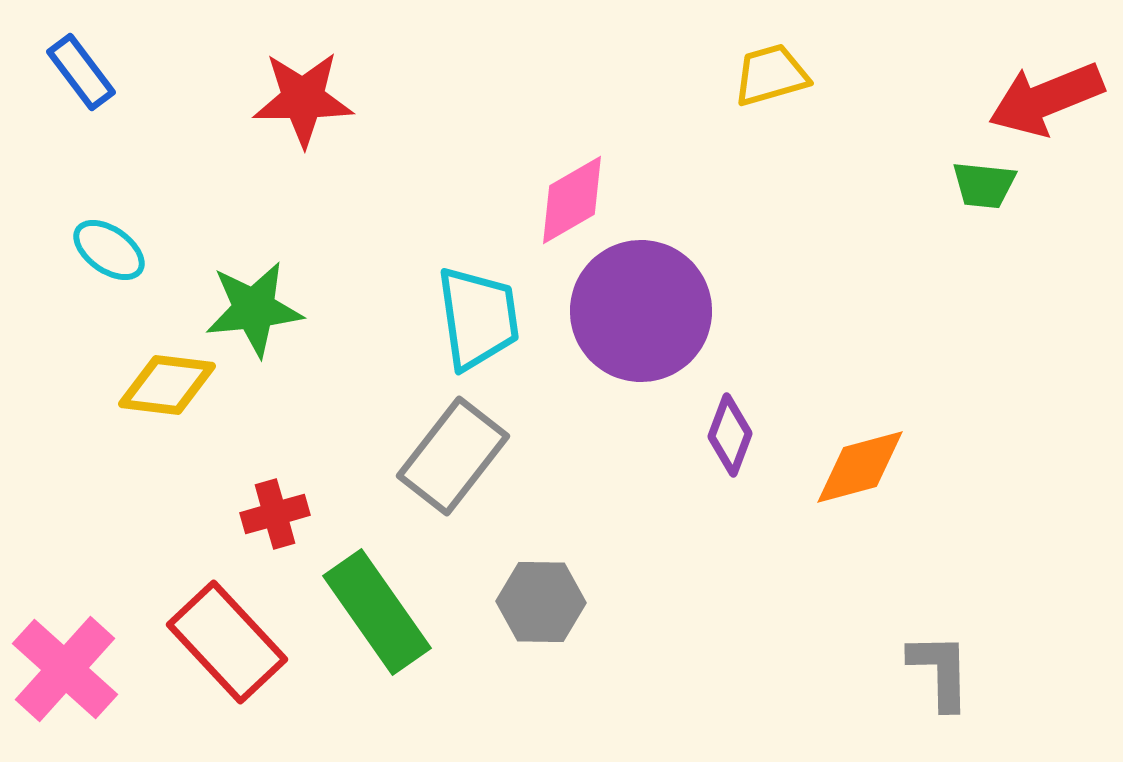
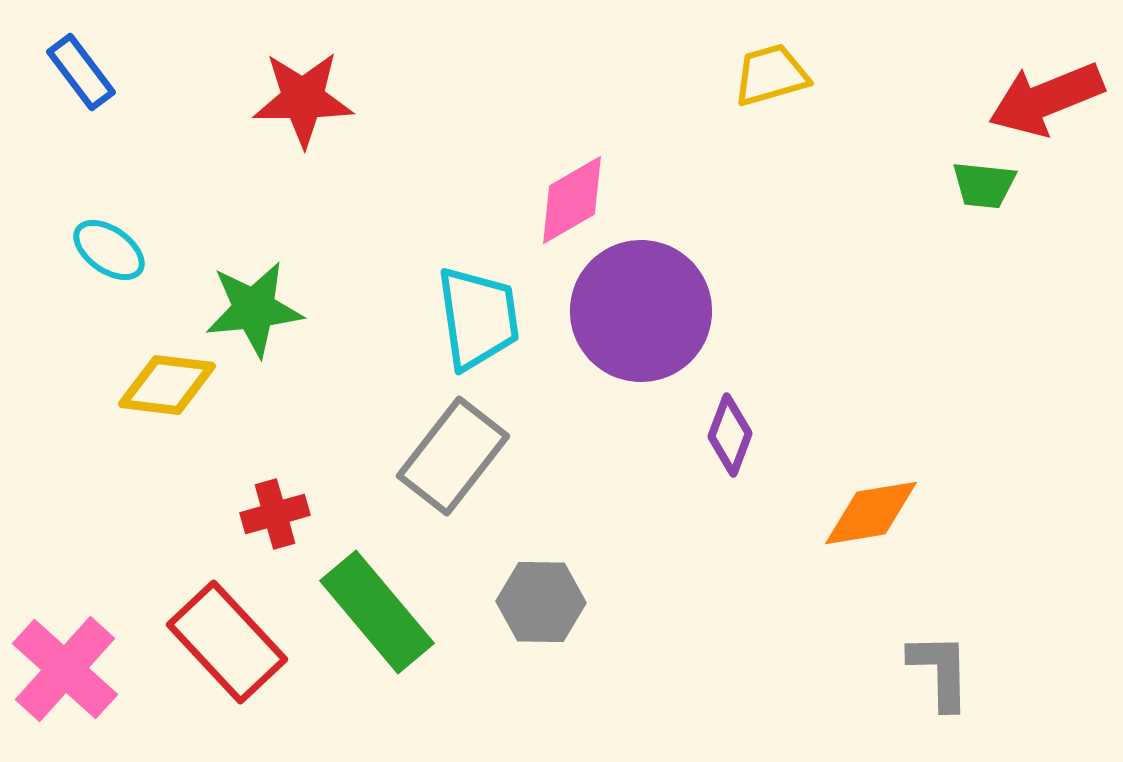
orange diamond: moved 11 px right, 46 px down; rotated 6 degrees clockwise
green rectangle: rotated 5 degrees counterclockwise
